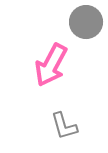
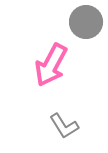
gray L-shape: rotated 16 degrees counterclockwise
